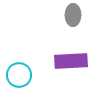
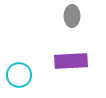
gray ellipse: moved 1 px left, 1 px down
